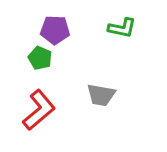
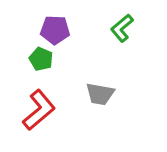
green L-shape: rotated 128 degrees clockwise
green pentagon: moved 1 px right, 1 px down
gray trapezoid: moved 1 px left, 1 px up
